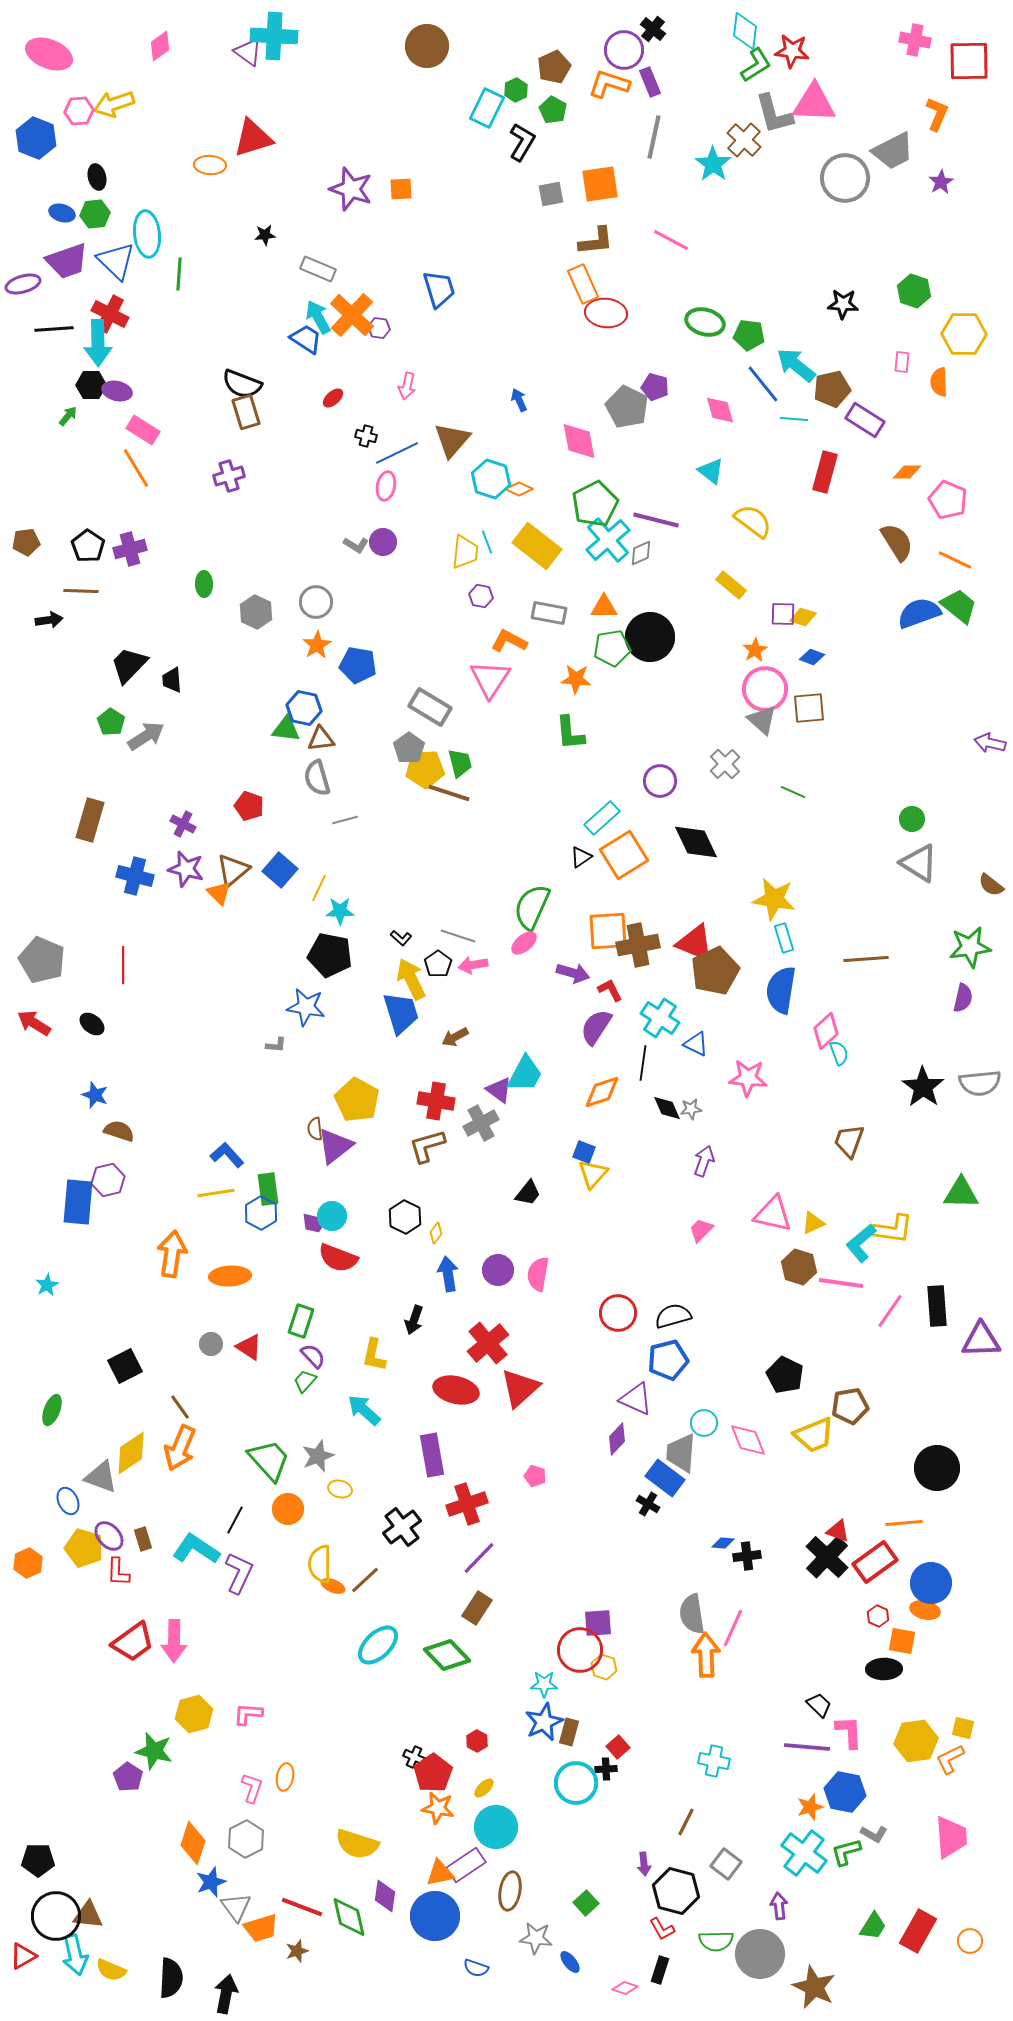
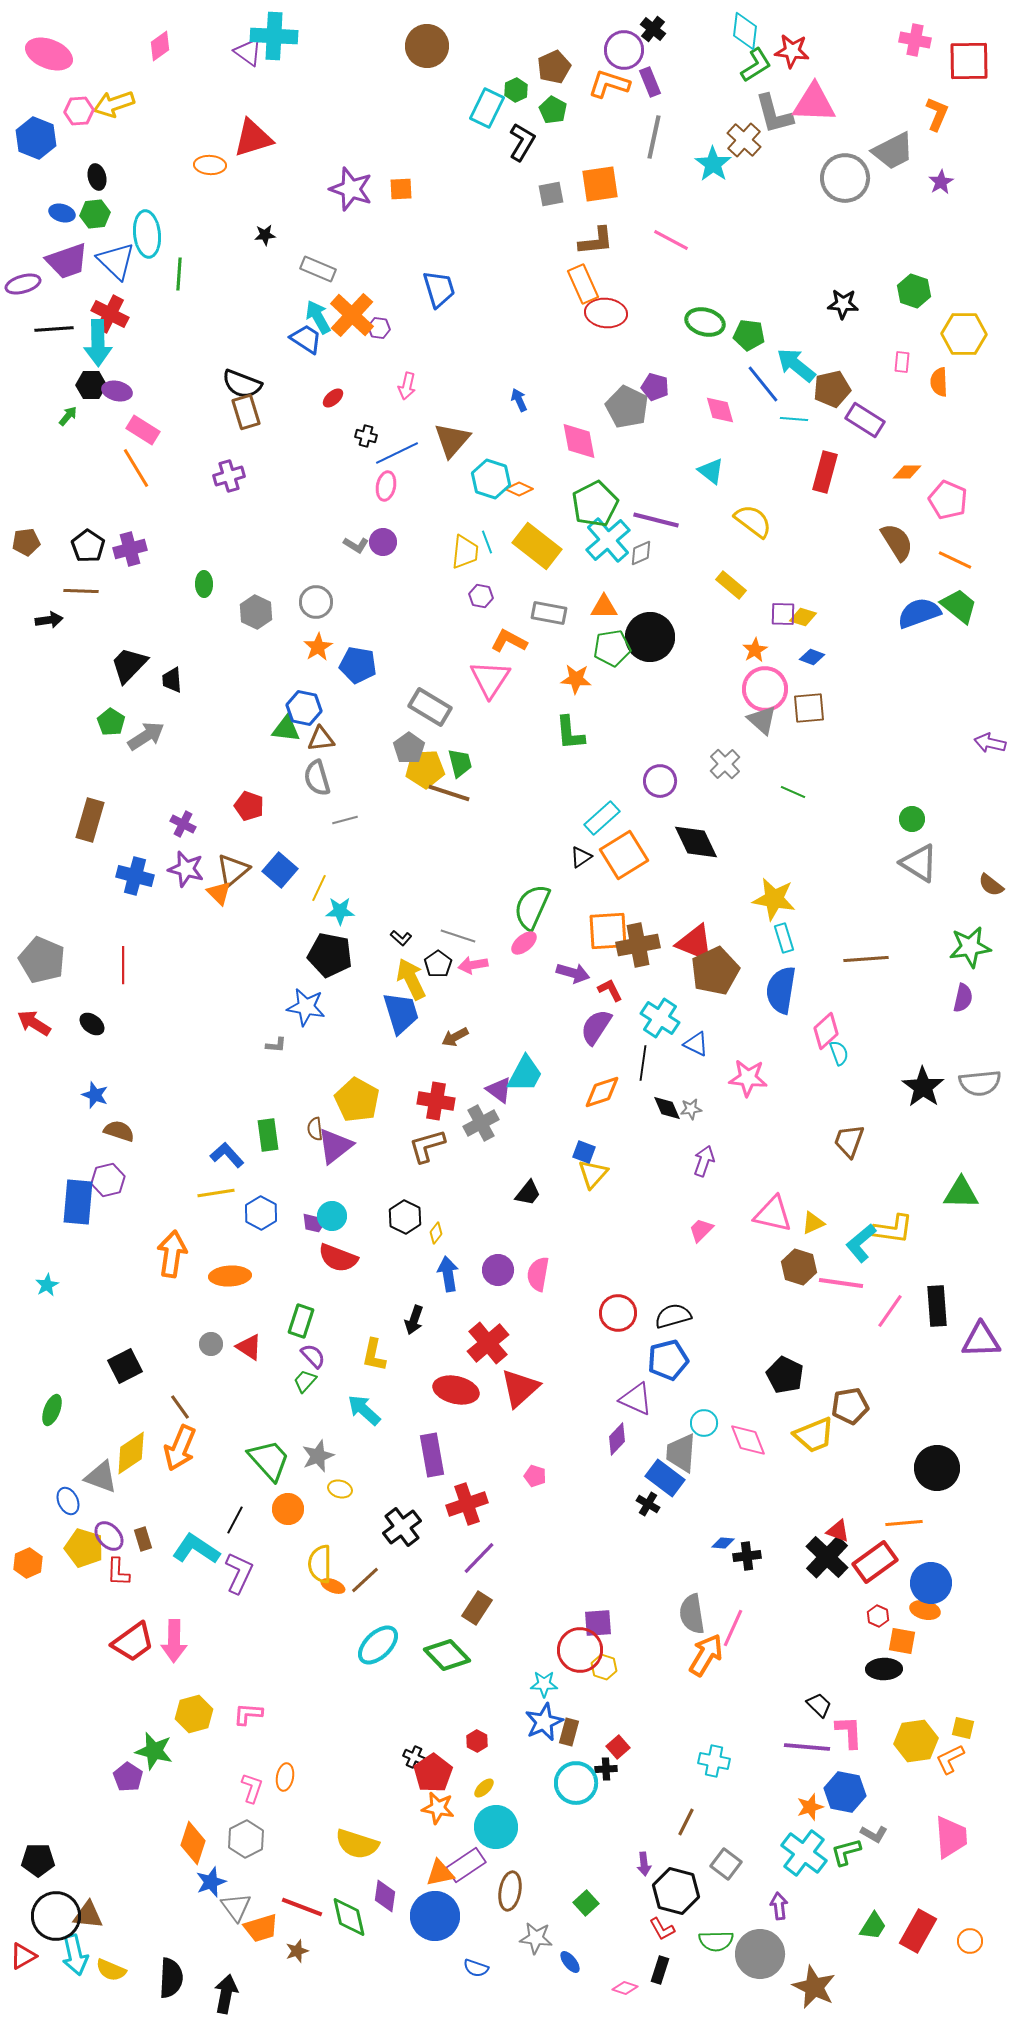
orange star at (317, 645): moved 1 px right, 2 px down
green rectangle at (268, 1189): moved 54 px up
orange arrow at (706, 1655): rotated 33 degrees clockwise
